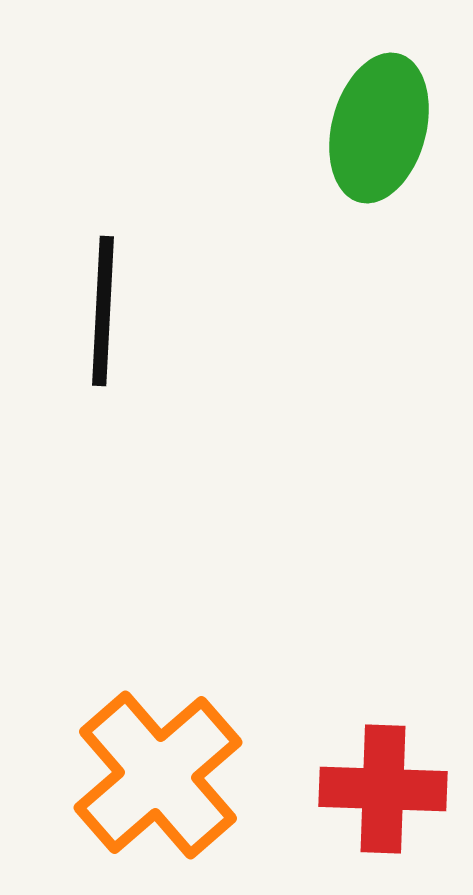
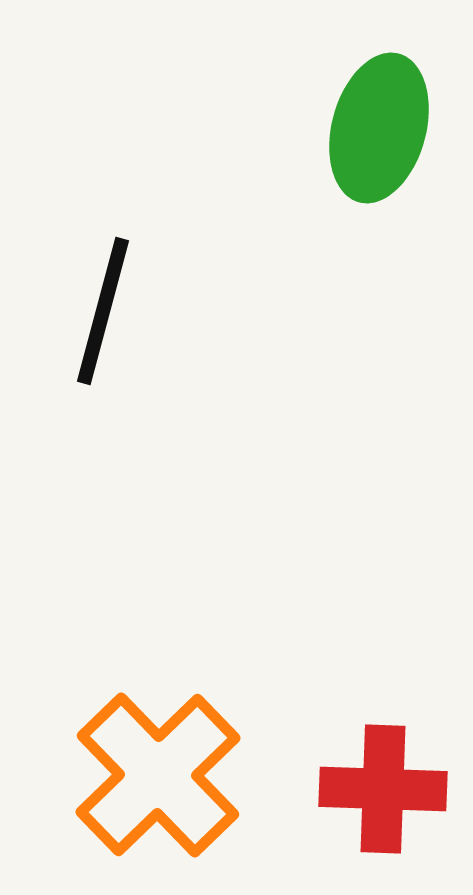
black line: rotated 12 degrees clockwise
orange cross: rotated 3 degrees counterclockwise
